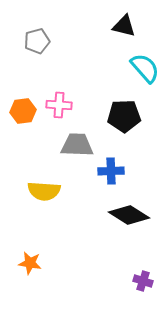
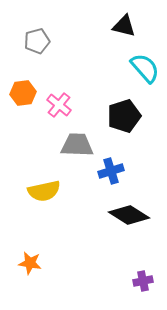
pink cross: rotated 35 degrees clockwise
orange hexagon: moved 18 px up
black pentagon: rotated 16 degrees counterclockwise
blue cross: rotated 15 degrees counterclockwise
yellow semicircle: rotated 16 degrees counterclockwise
purple cross: rotated 30 degrees counterclockwise
